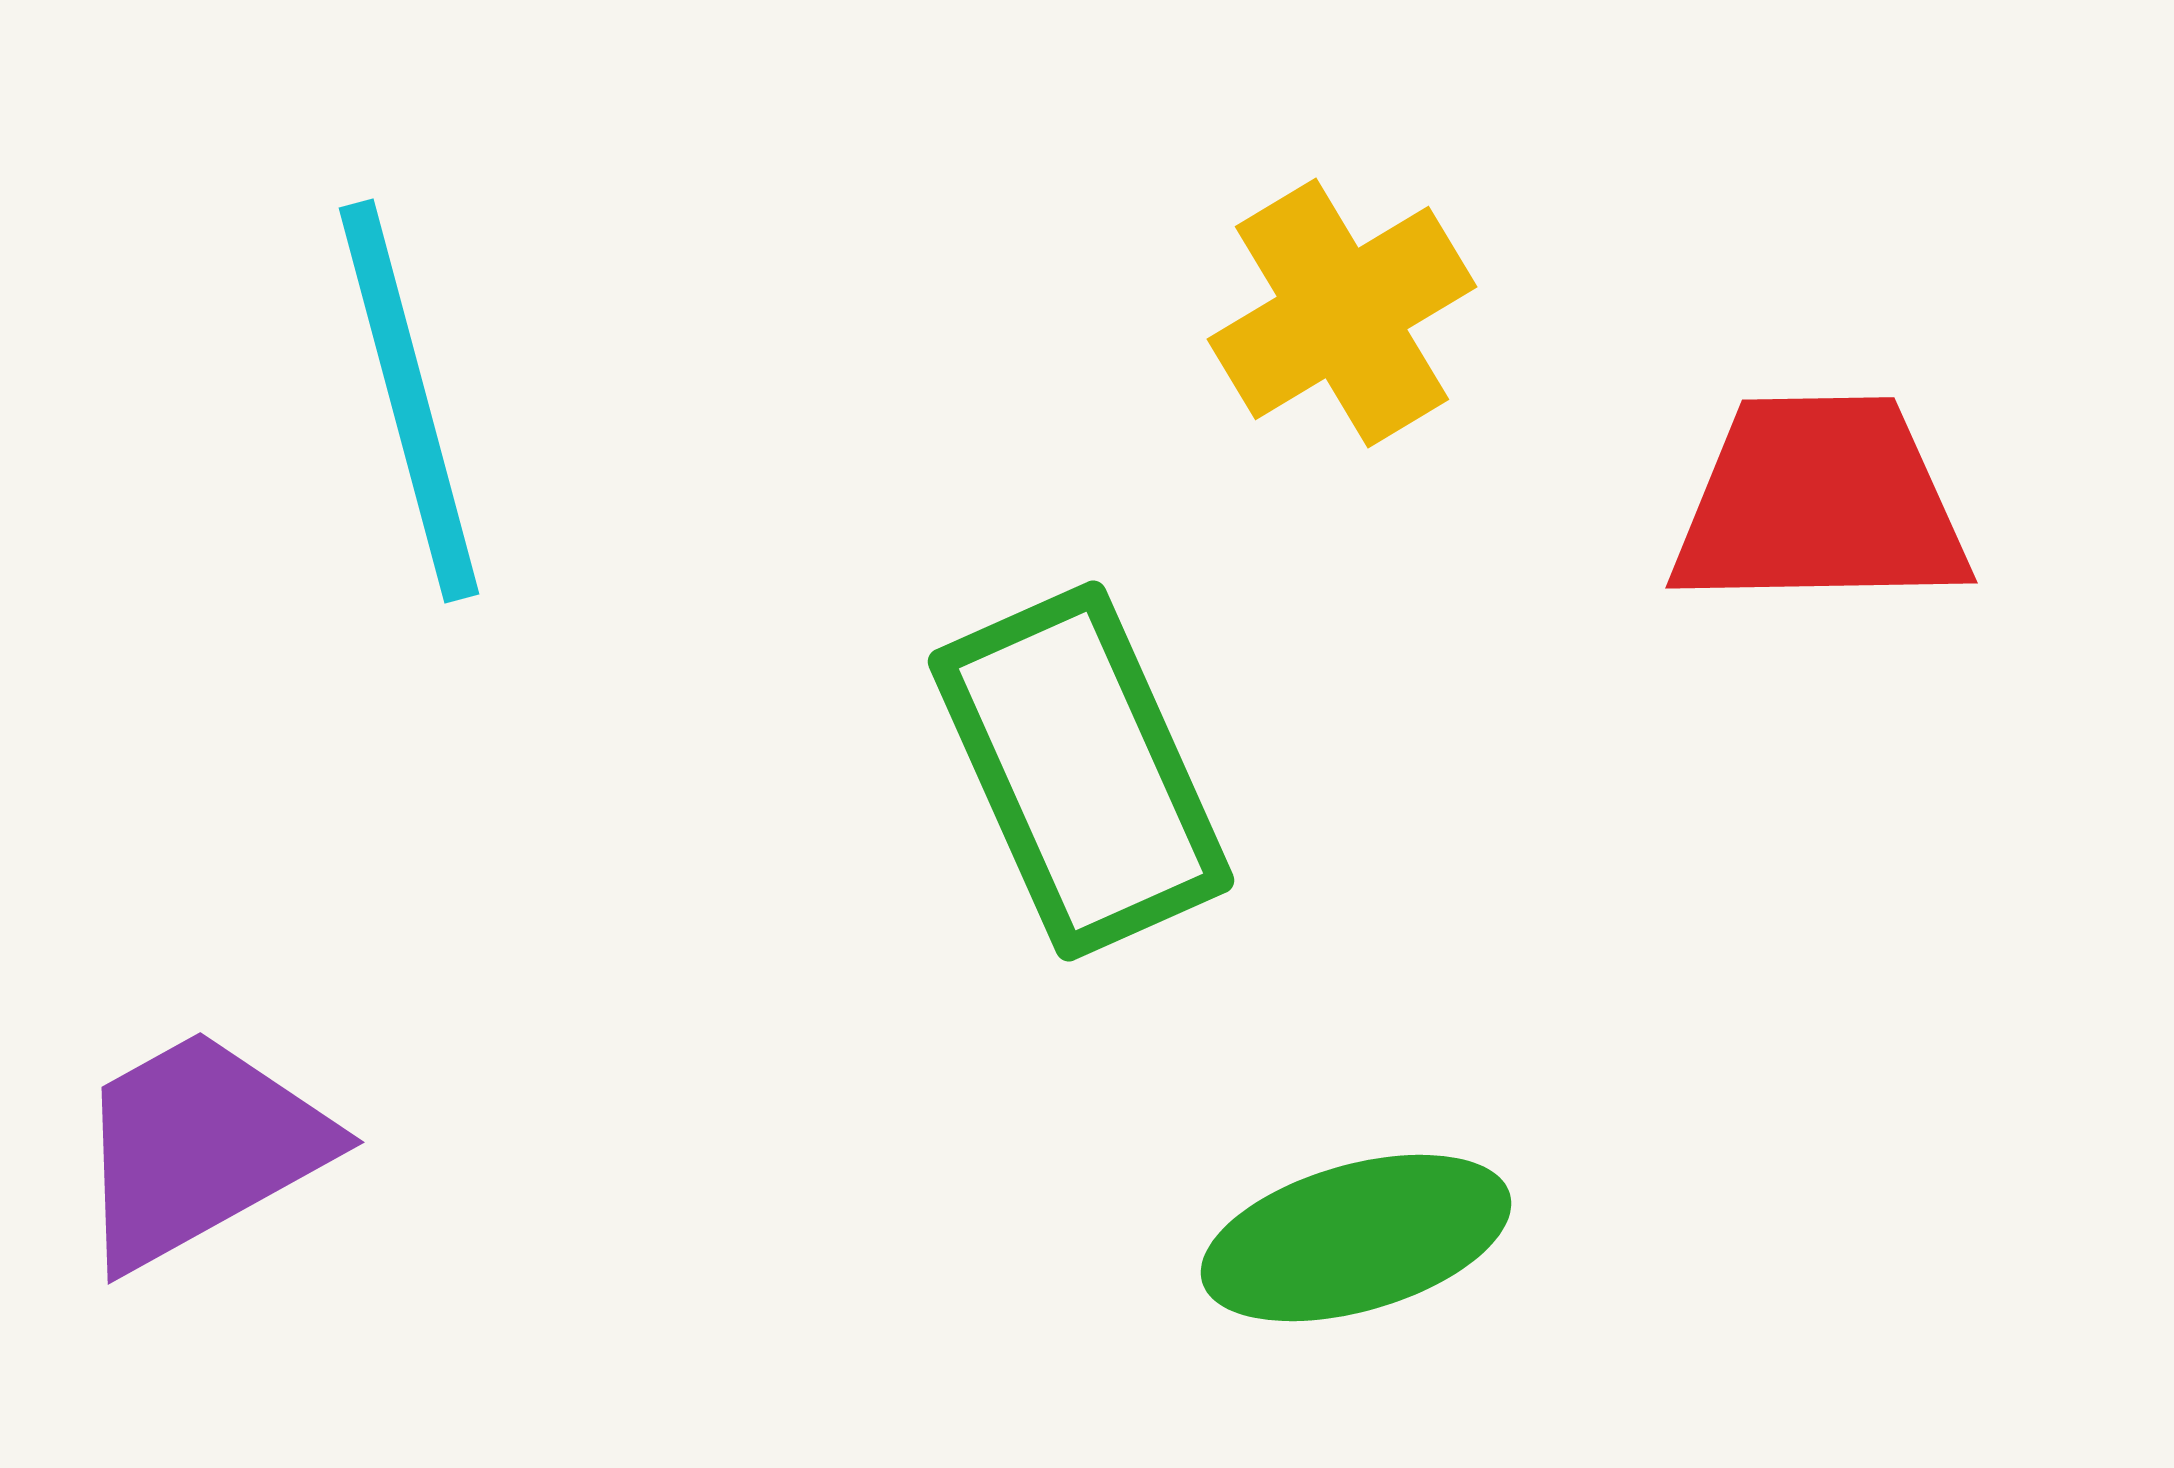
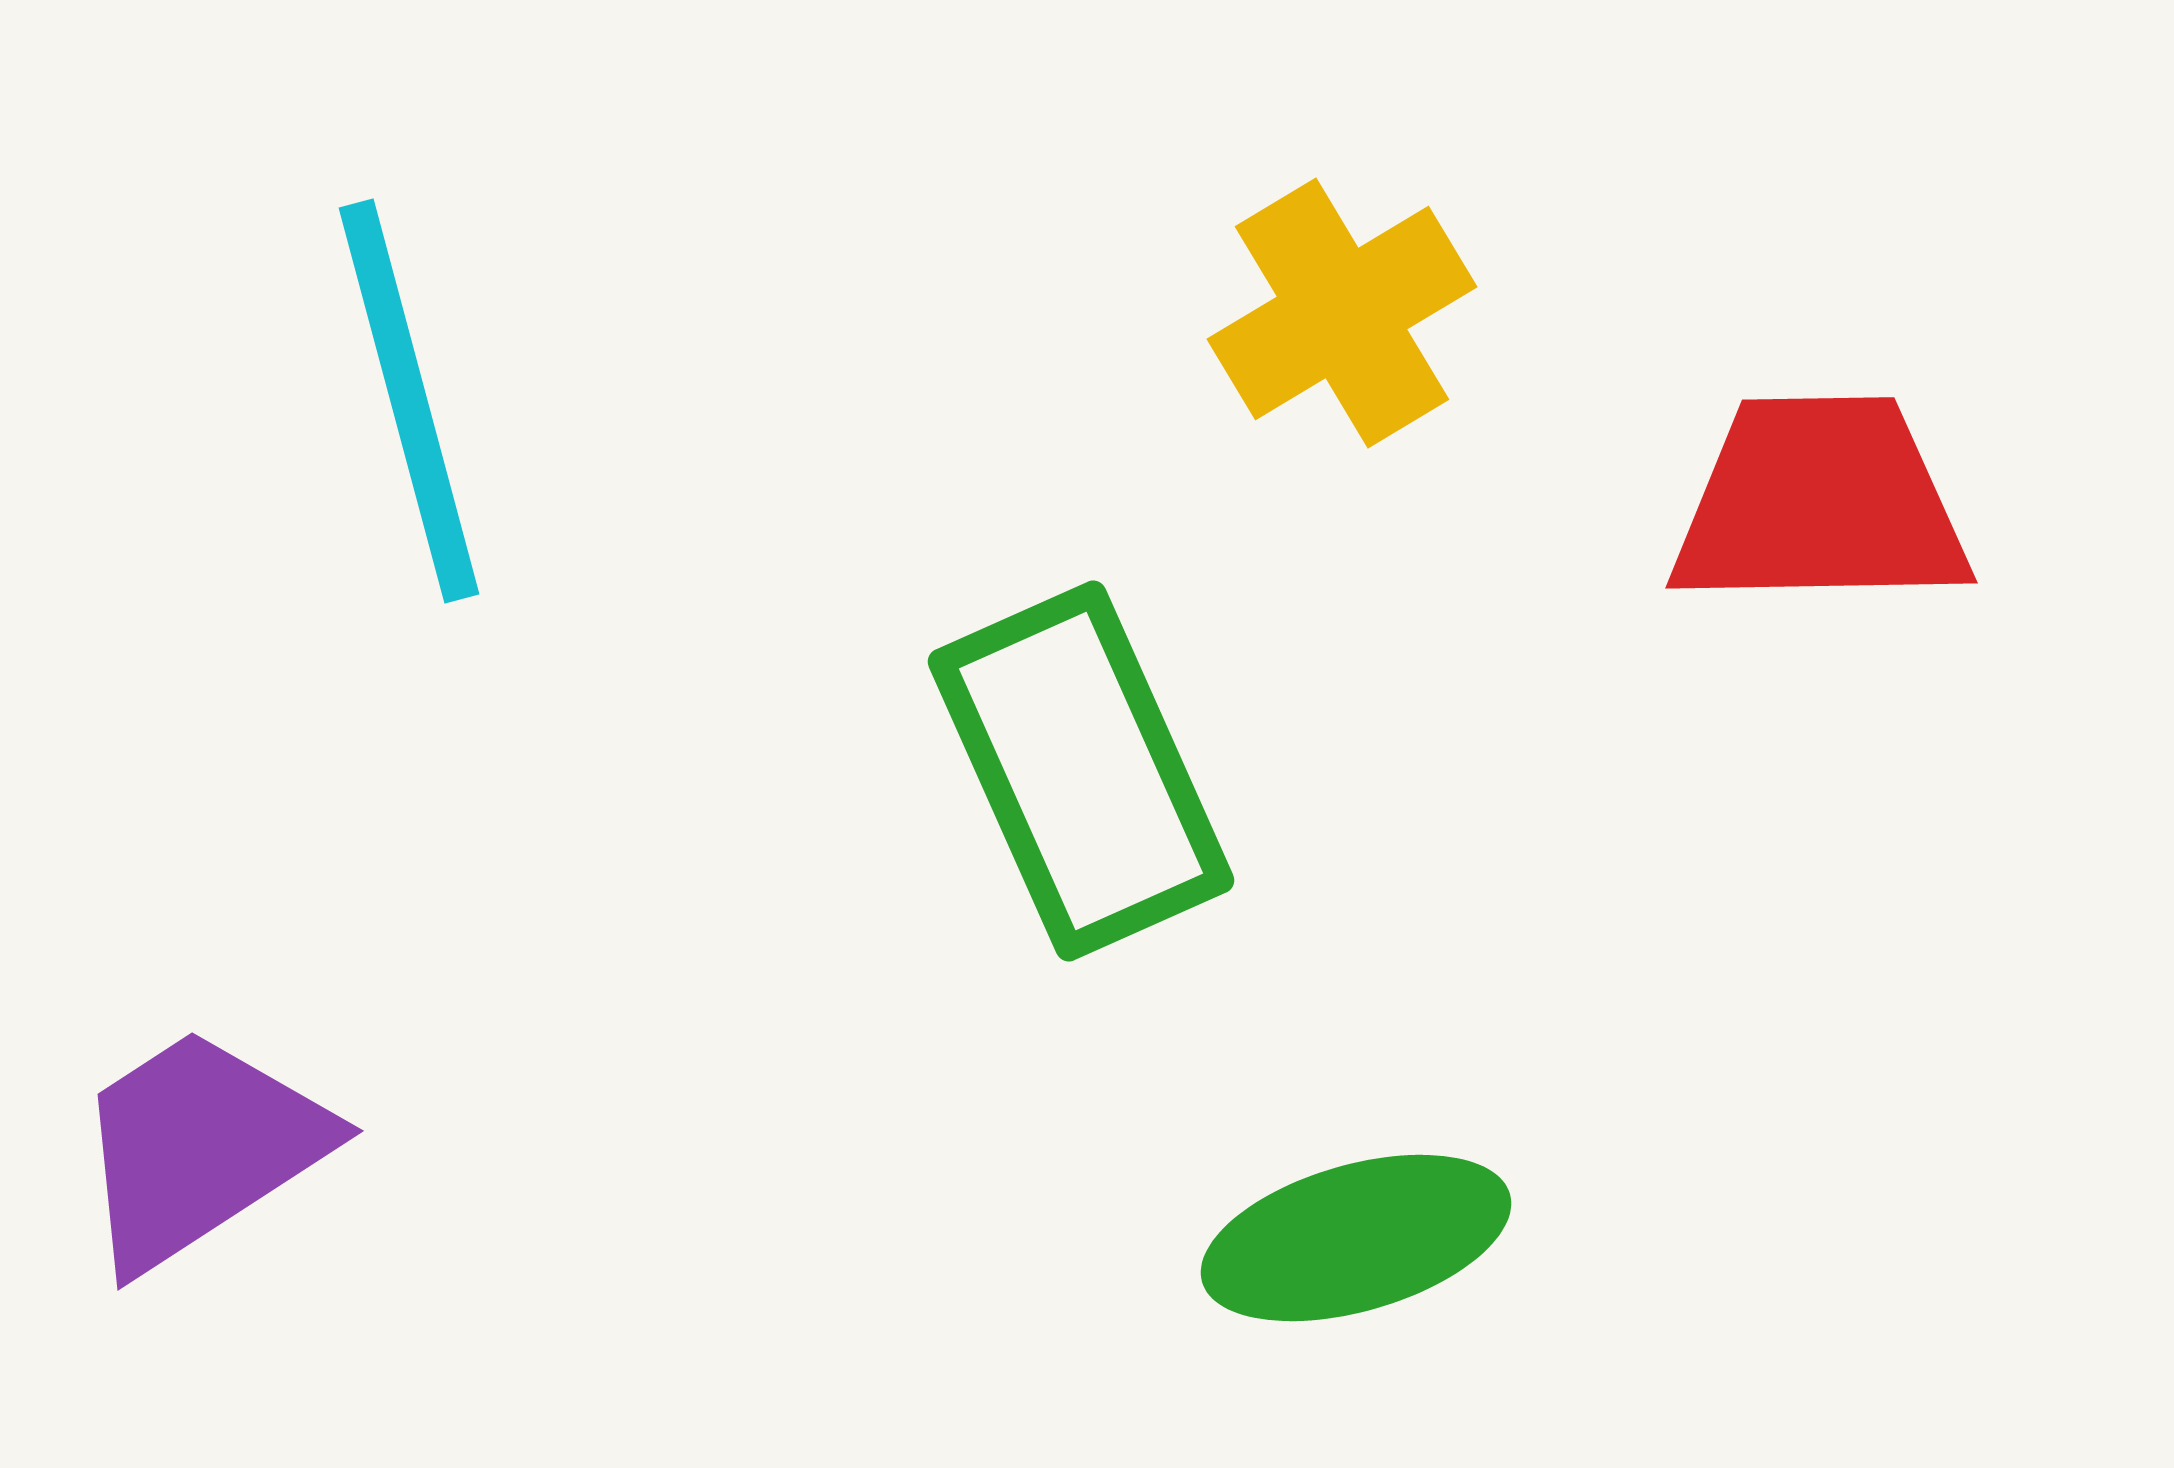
purple trapezoid: rotated 4 degrees counterclockwise
